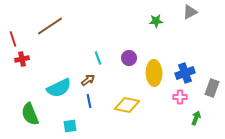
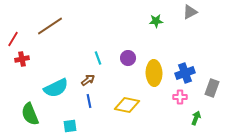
red line: rotated 49 degrees clockwise
purple circle: moved 1 px left
cyan semicircle: moved 3 px left
